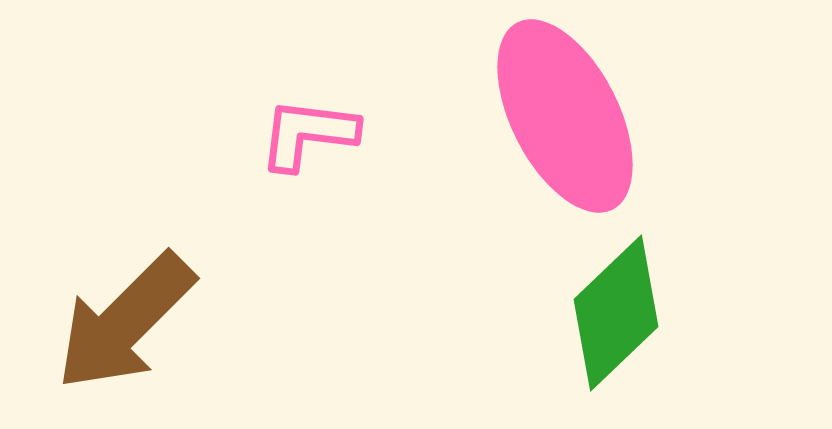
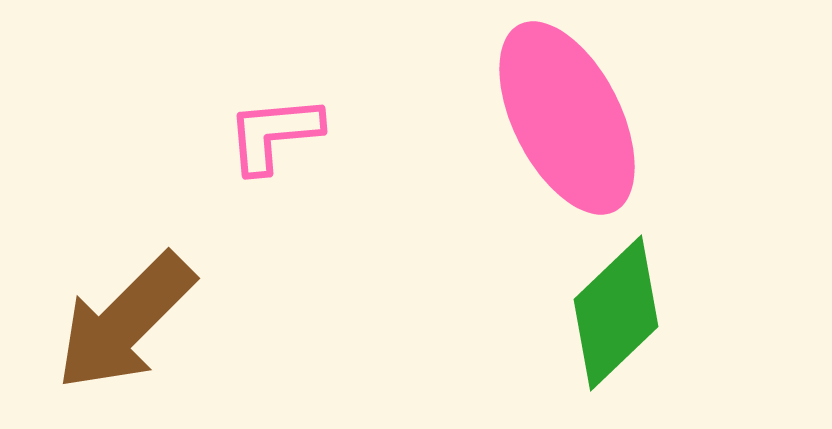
pink ellipse: moved 2 px right, 2 px down
pink L-shape: moved 34 px left; rotated 12 degrees counterclockwise
